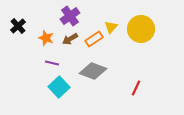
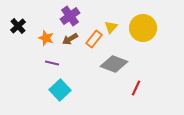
yellow circle: moved 2 px right, 1 px up
orange rectangle: rotated 18 degrees counterclockwise
gray diamond: moved 21 px right, 7 px up
cyan square: moved 1 px right, 3 px down
